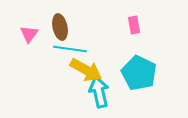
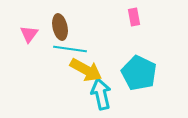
pink rectangle: moved 8 px up
cyan arrow: moved 2 px right, 2 px down
